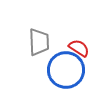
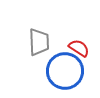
blue circle: moved 1 px left, 1 px down
